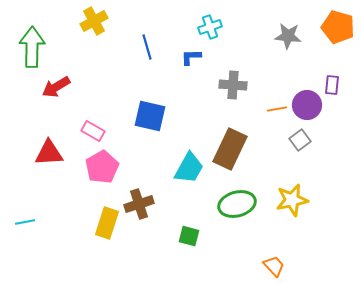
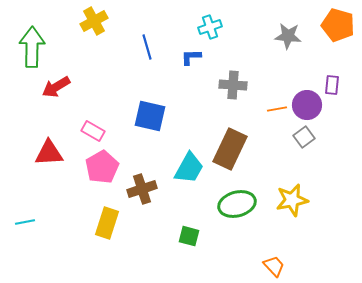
orange pentagon: moved 2 px up
gray square: moved 4 px right, 3 px up
brown cross: moved 3 px right, 15 px up
